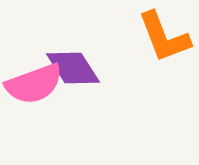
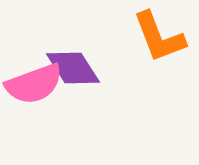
orange L-shape: moved 5 px left
